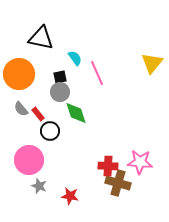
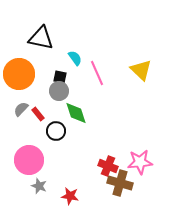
yellow triangle: moved 11 px left, 7 px down; rotated 25 degrees counterclockwise
black square: rotated 24 degrees clockwise
gray circle: moved 1 px left, 1 px up
gray semicircle: rotated 84 degrees clockwise
black circle: moved 6 px right
pink star: rotated 10 degrees counterclockwise
red cross: rotated 18 degrees clockwise
brown cross: moved 2 px right
